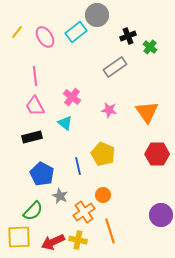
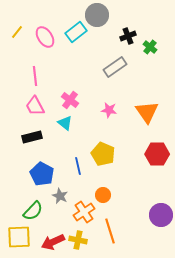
pink cross: moved 2 px left, 3 px down
